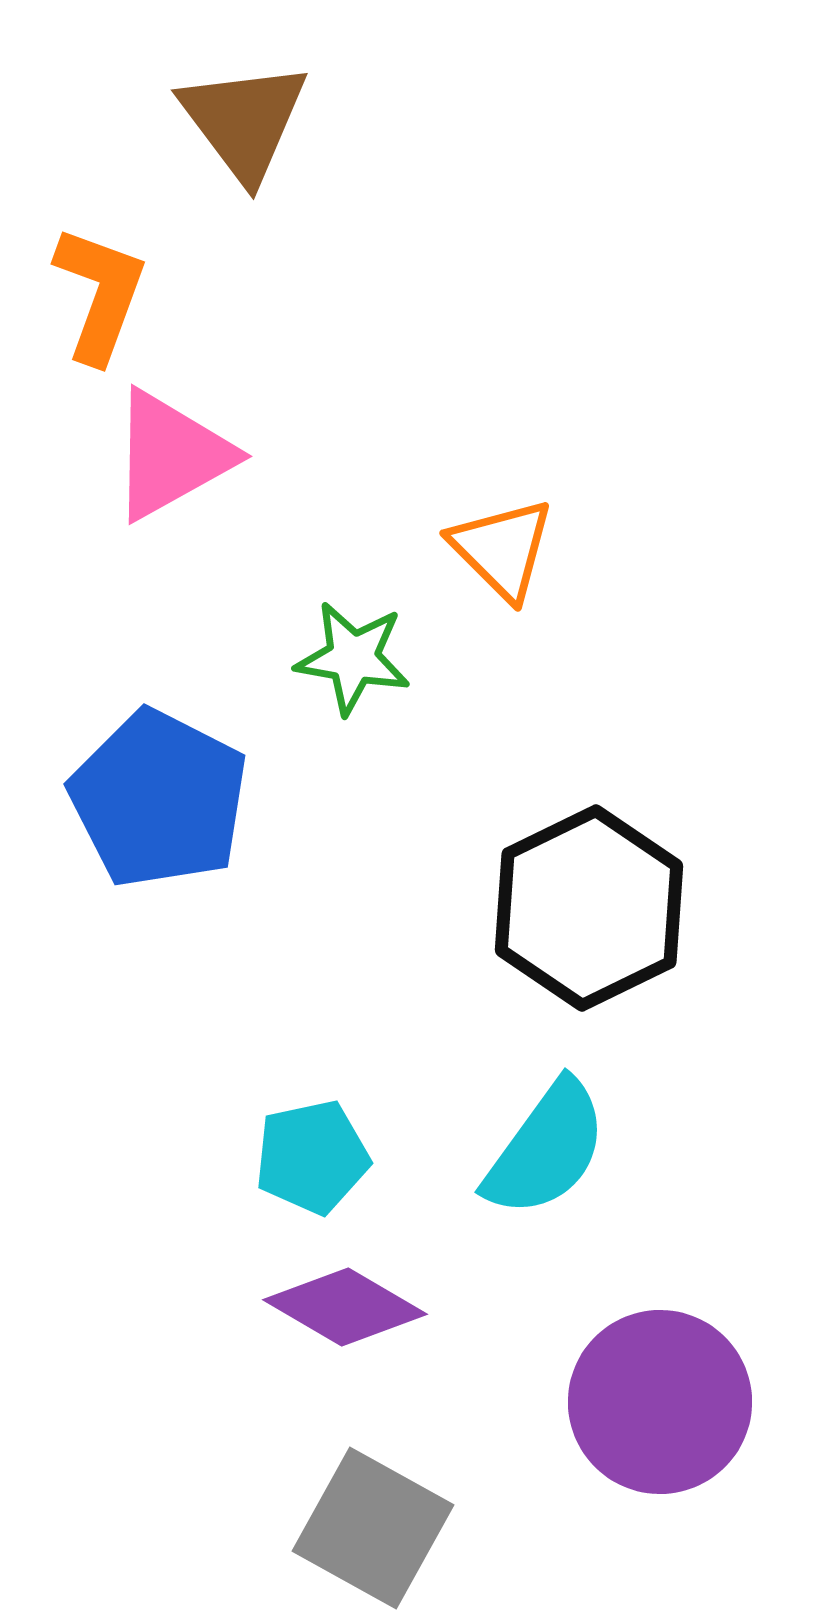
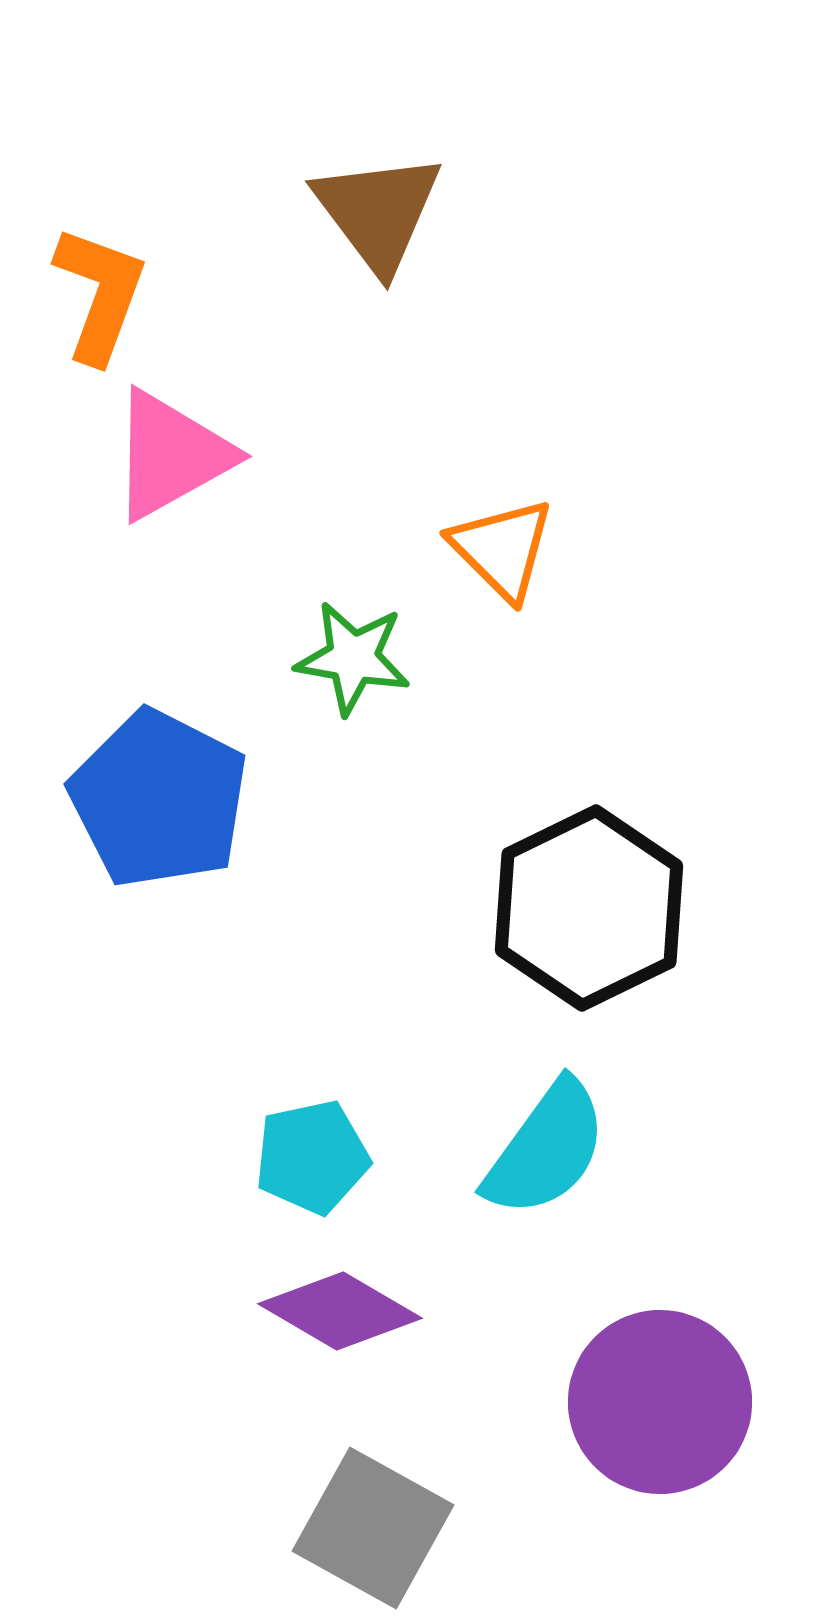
brown triangle: moved 134 px right, 91 px down
purple diamond: moved 5 px left, 4 px down
